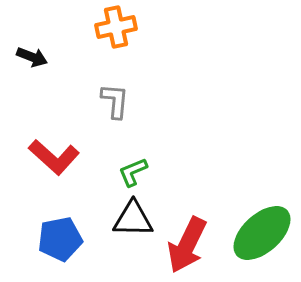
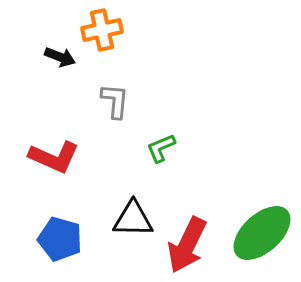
orange cross: moved 14 px left, 3 px down
black arrow: moved 28 px right
red L-shape: rotated 18 degrees counterclockwise
green L-shape: moved 28 px right, 24 px up
blue pentagon: rotated 27 degrees clockwise
